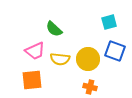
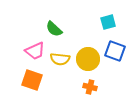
cyan square: moved 1 px left
orange square: rotated 25 degrees clockwise
